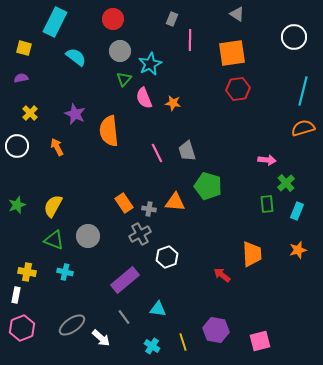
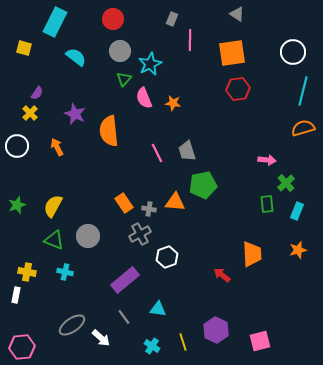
white circle at (294, 37): moved 1 px left, 15 px down
purple semicircle at (21, 78): moved 16 px right, 15 px down; rotated 136 degrees clockwise
green pentagon at (208, 186): moved 5 px left, 1 px up; rotated 28 degrees counterclockwise
pink hexagon at (22, 328): moved 19 px down; rotated 15 degrees clockwise
purple hexagon at (216, 330): rotated 15 degrees clockwise
